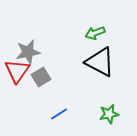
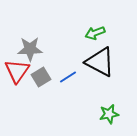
gray star: moved 2 px right, 3 px up; rotated 10 degrees clockwise
blue line: moved 9 px right, 37 px up
